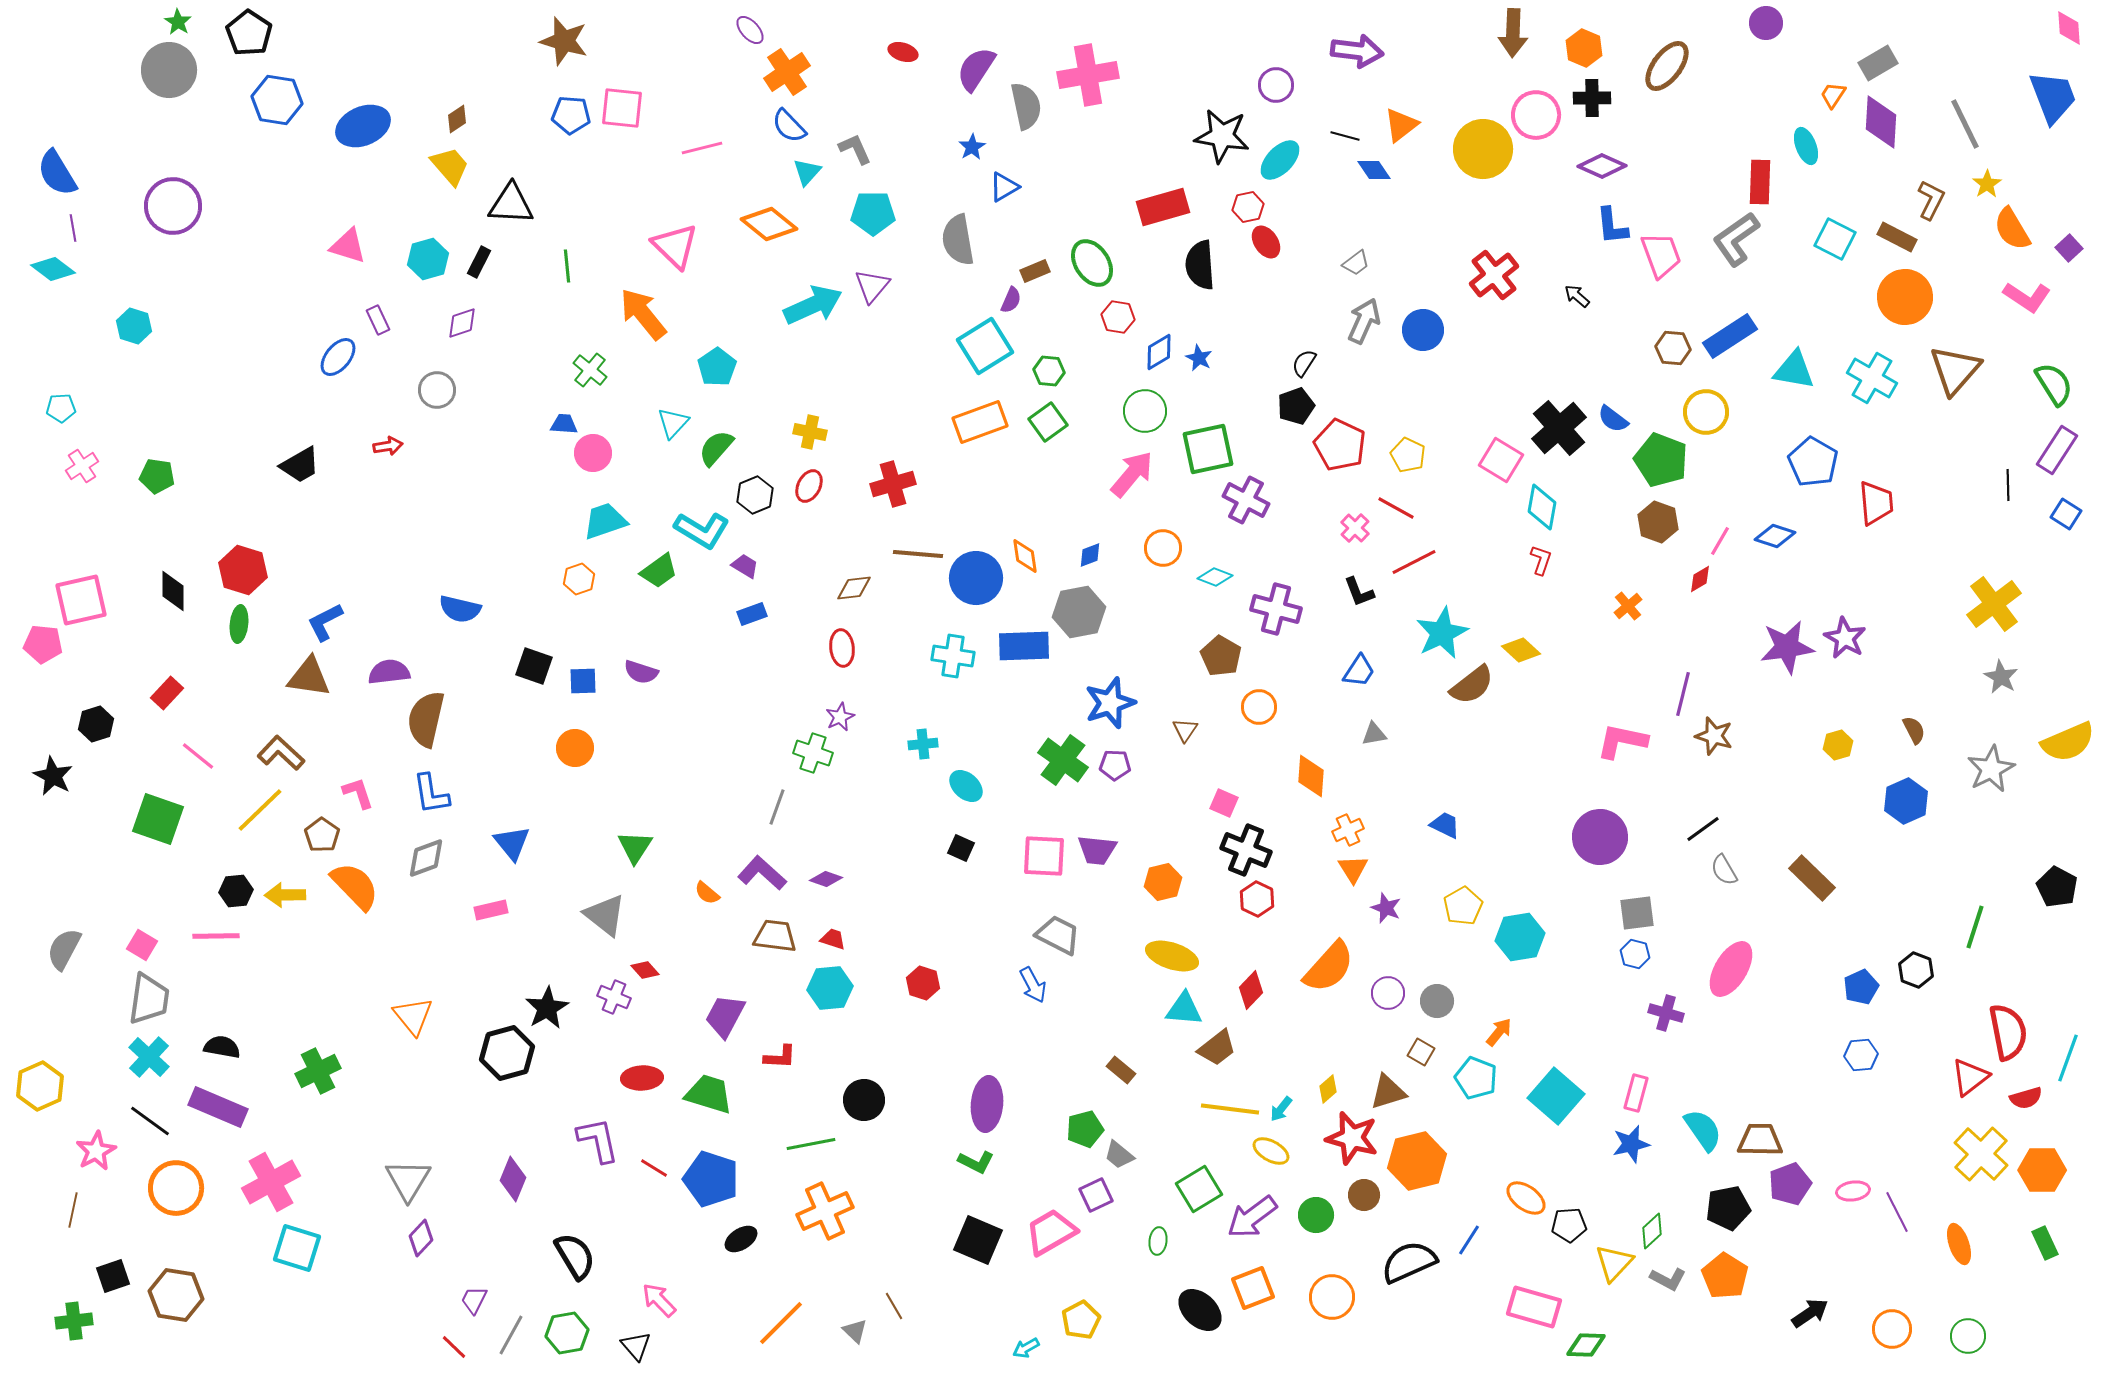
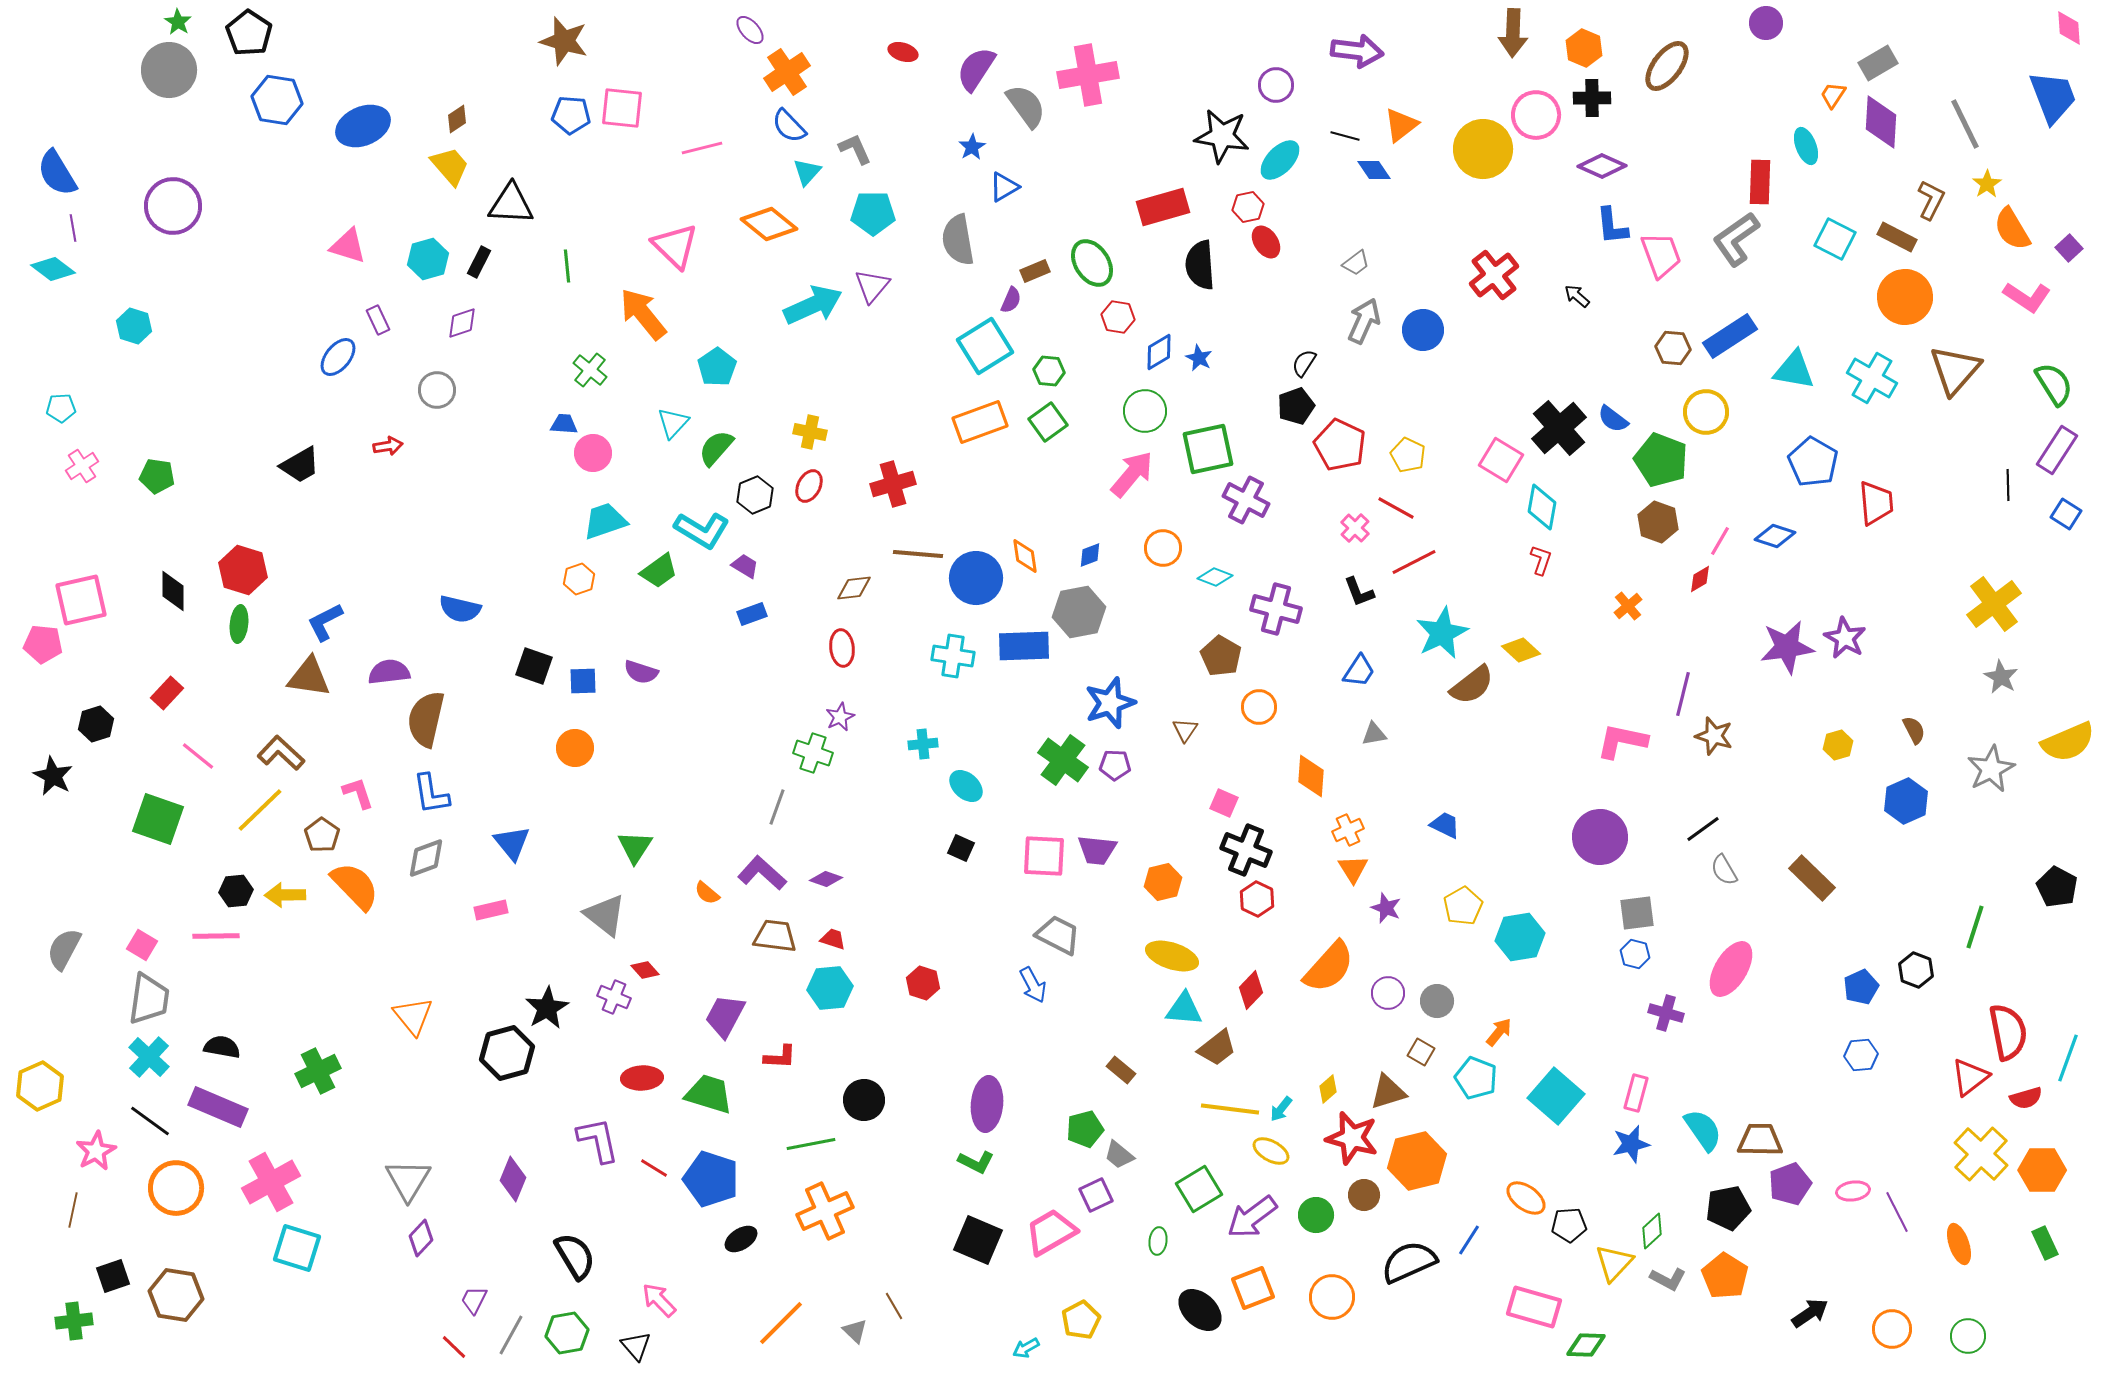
gray semicircle at (1026, 106): rotated 24 degrees counterclockwise
